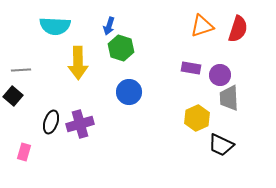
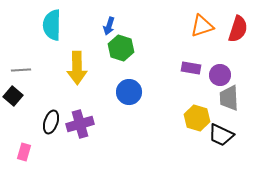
cyan semicircle: moved 3 px left, 1 px up; rotated 88 degrees clockwise
yellow arrow: moved 1 px left, 5 px down
yellow hexagon: rotated 20 degrees counterclockwise
black trapezoid: moved 10 px up
